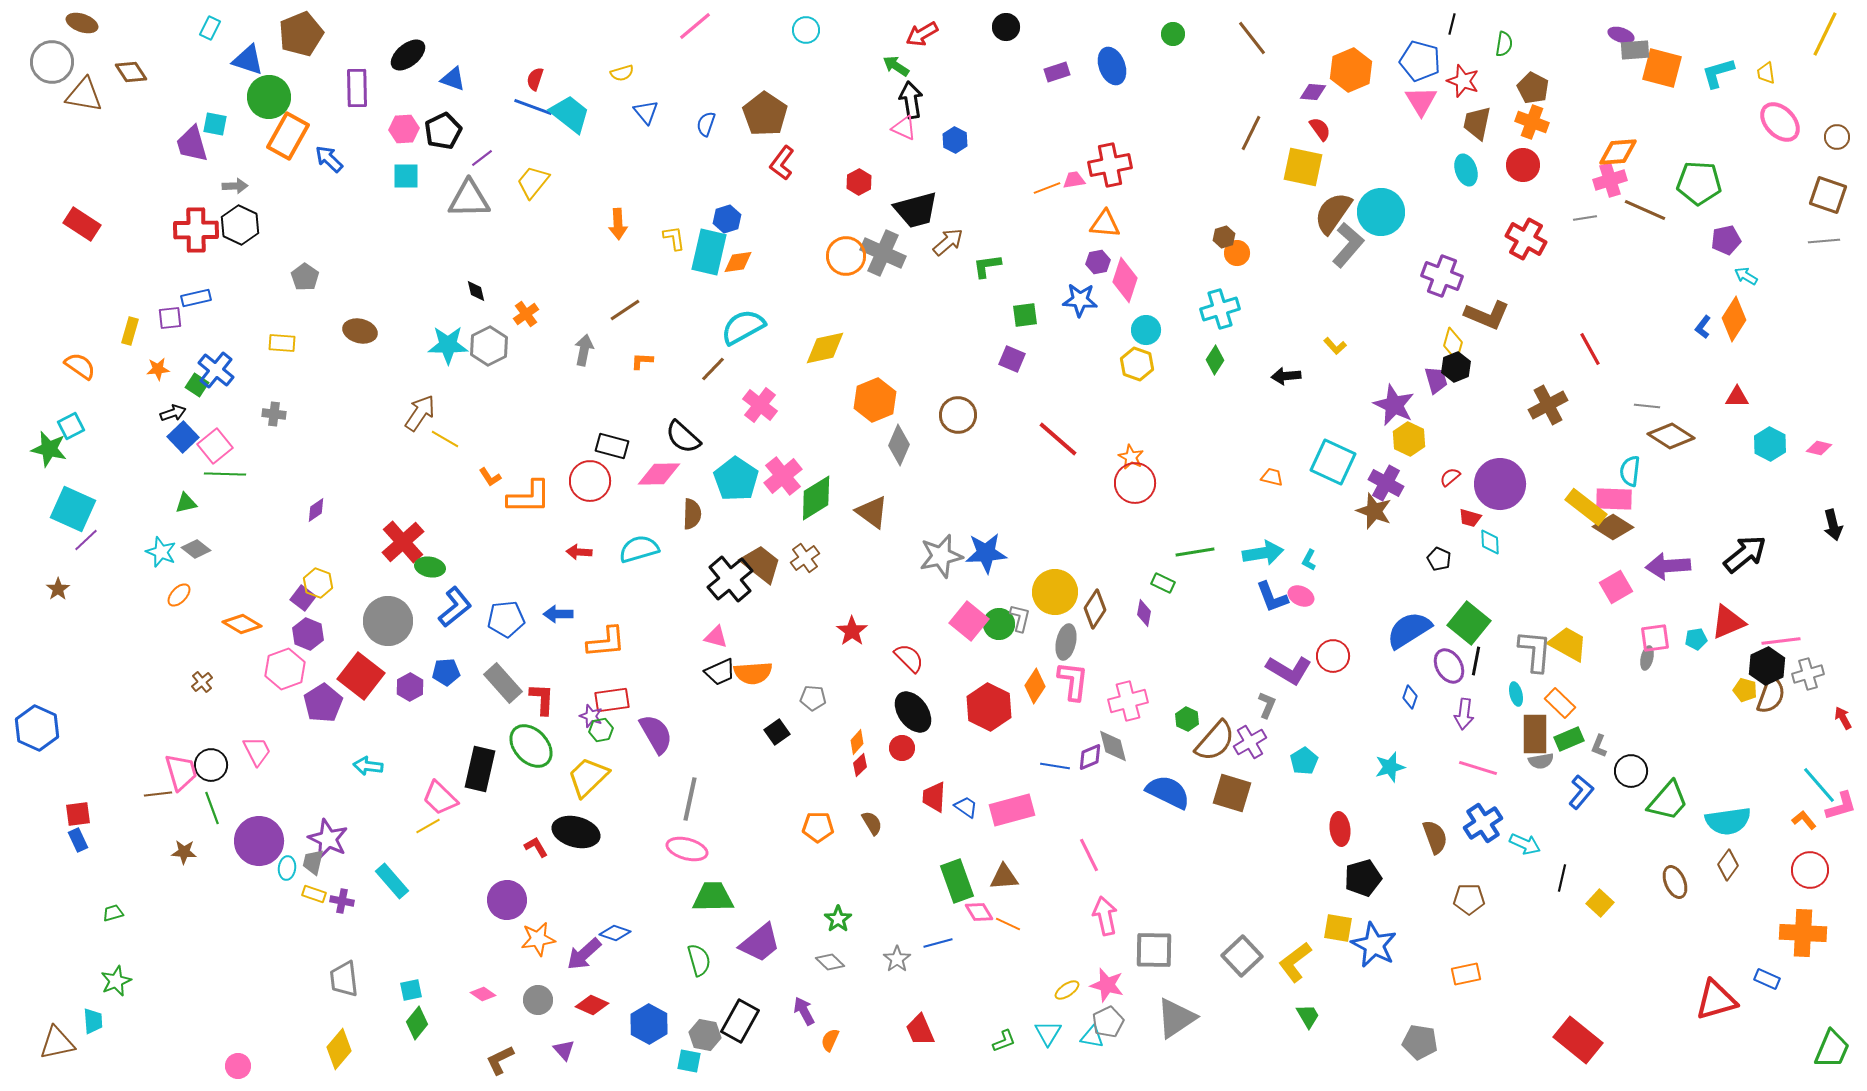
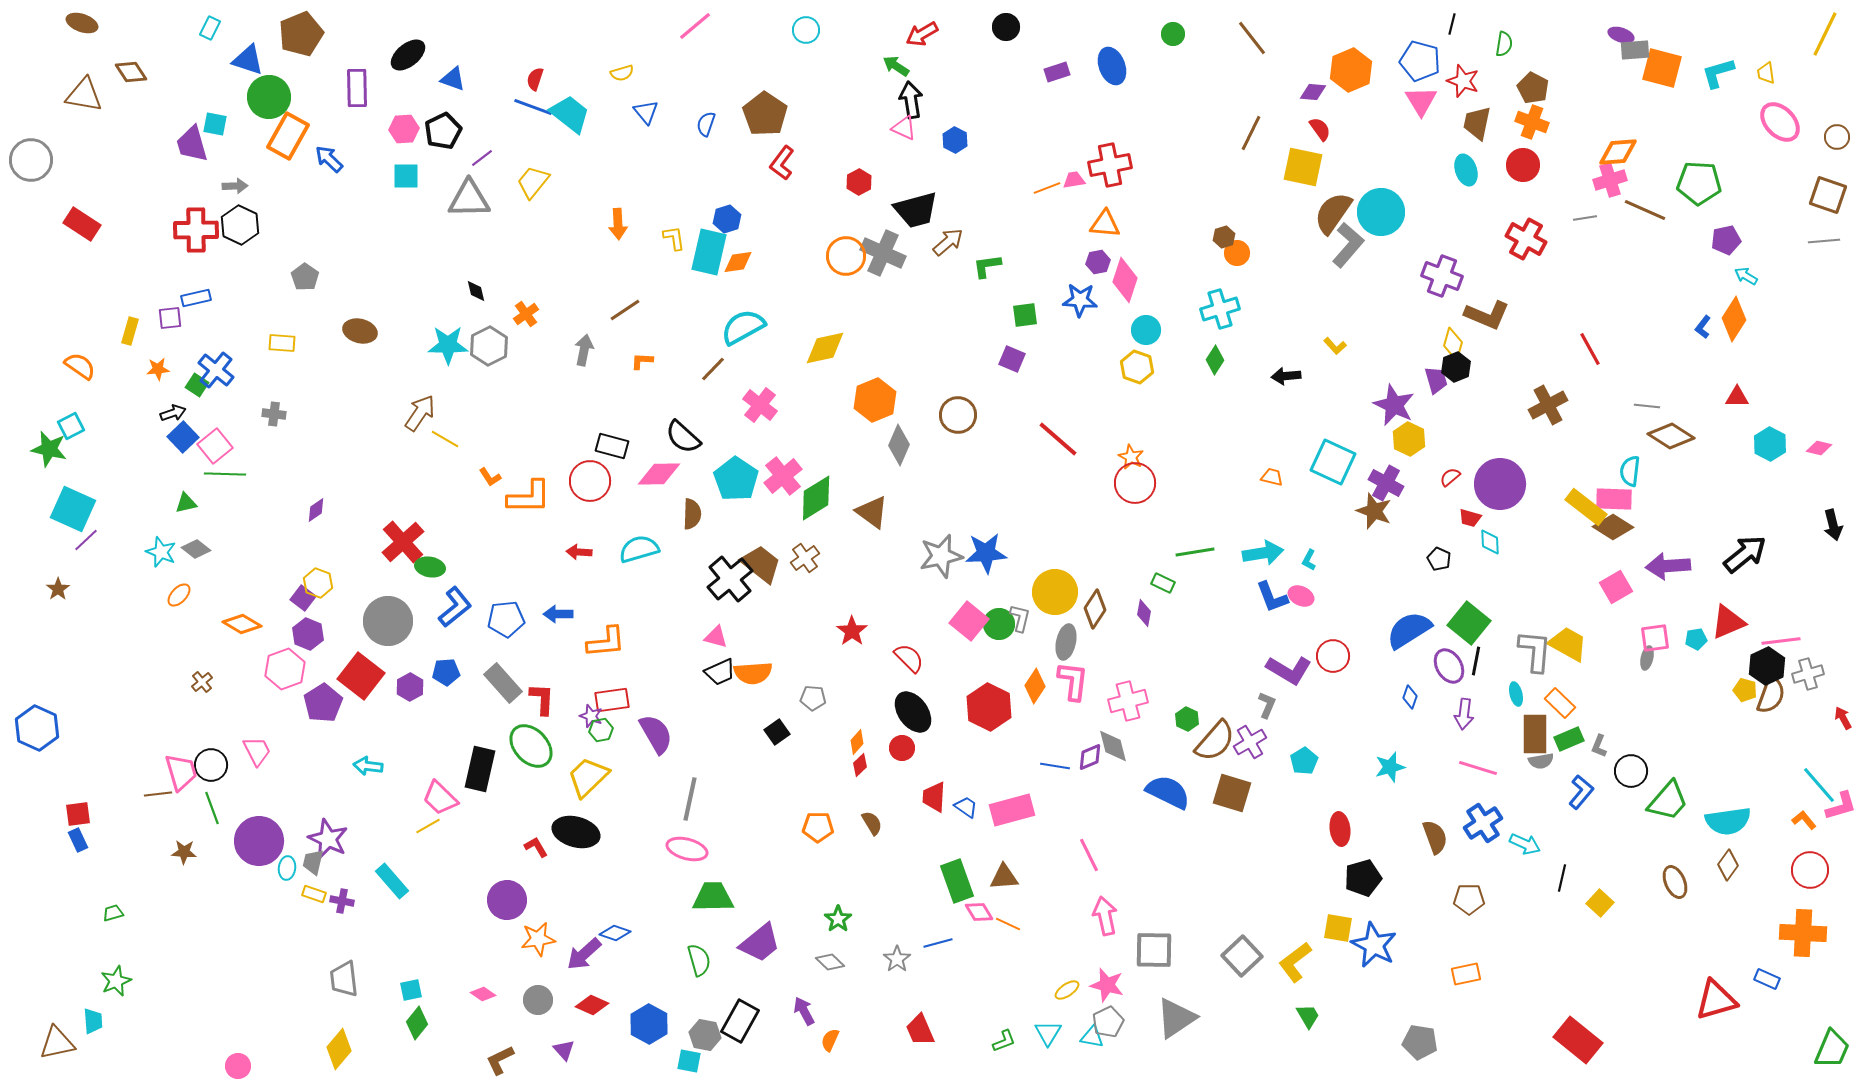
gray circle at (52, 62): moved 21 px left, 98 px down
yellow hexagon at (1137, 364): moved 3 px down
